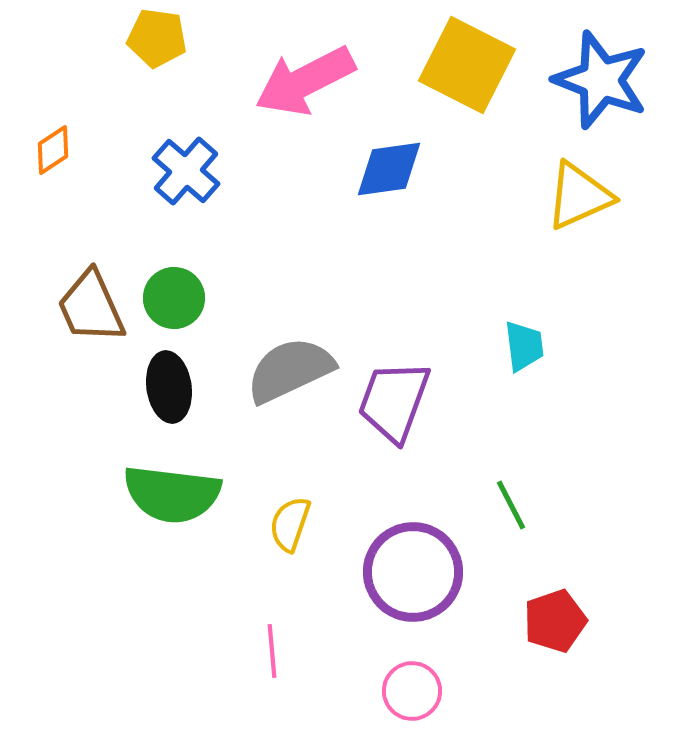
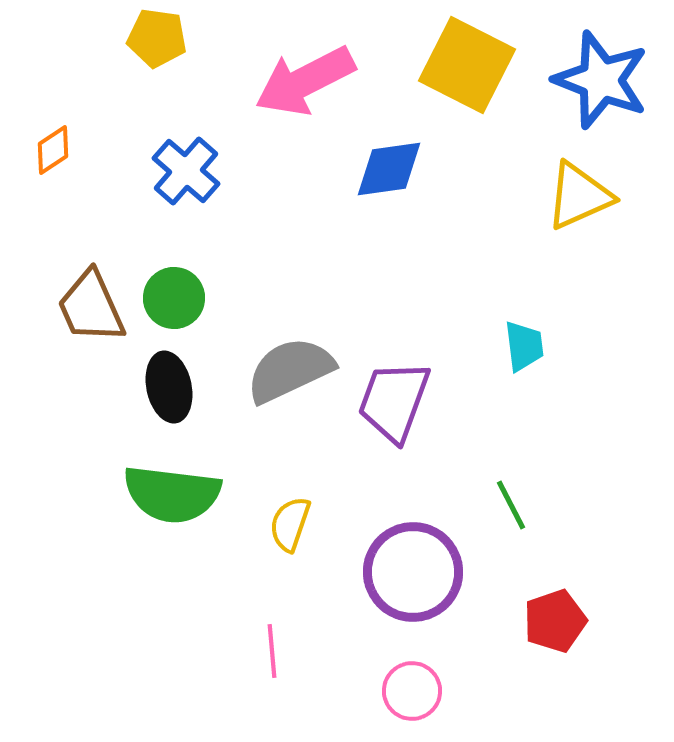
black ellipse: rotated 4 degrees counterclockwise
